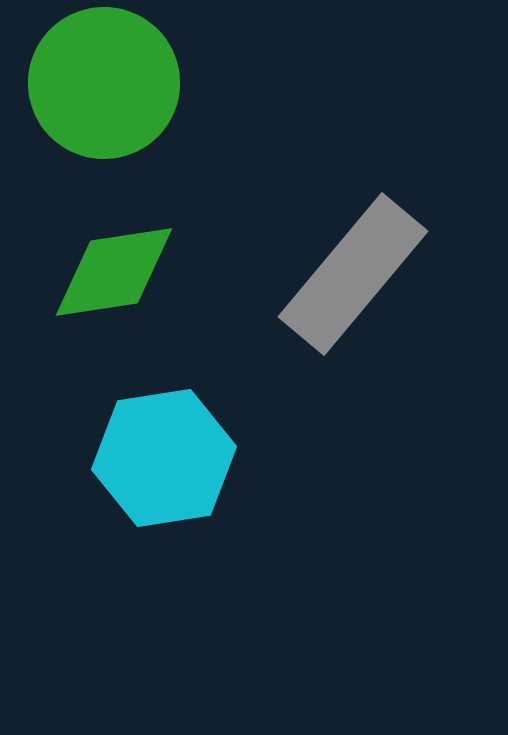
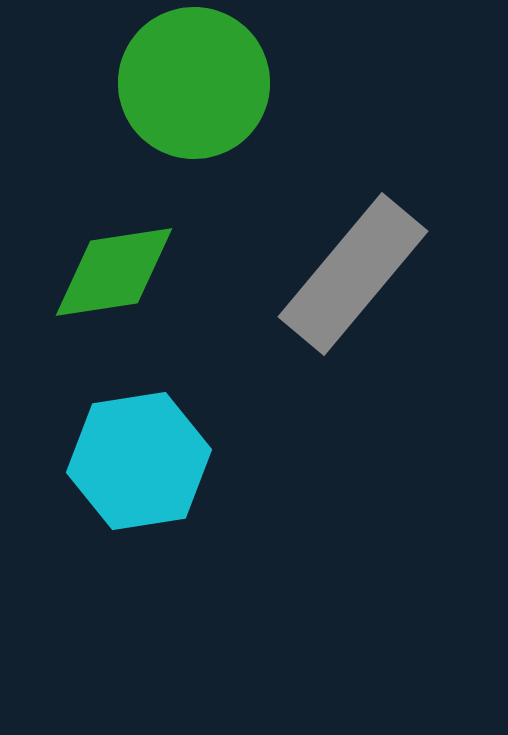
green circle: moved 90 px right
cyan hexagon: moved 25 px left, 3 px down
